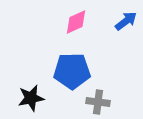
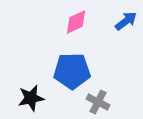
gray cross: rotated 20 degrees clockwise
